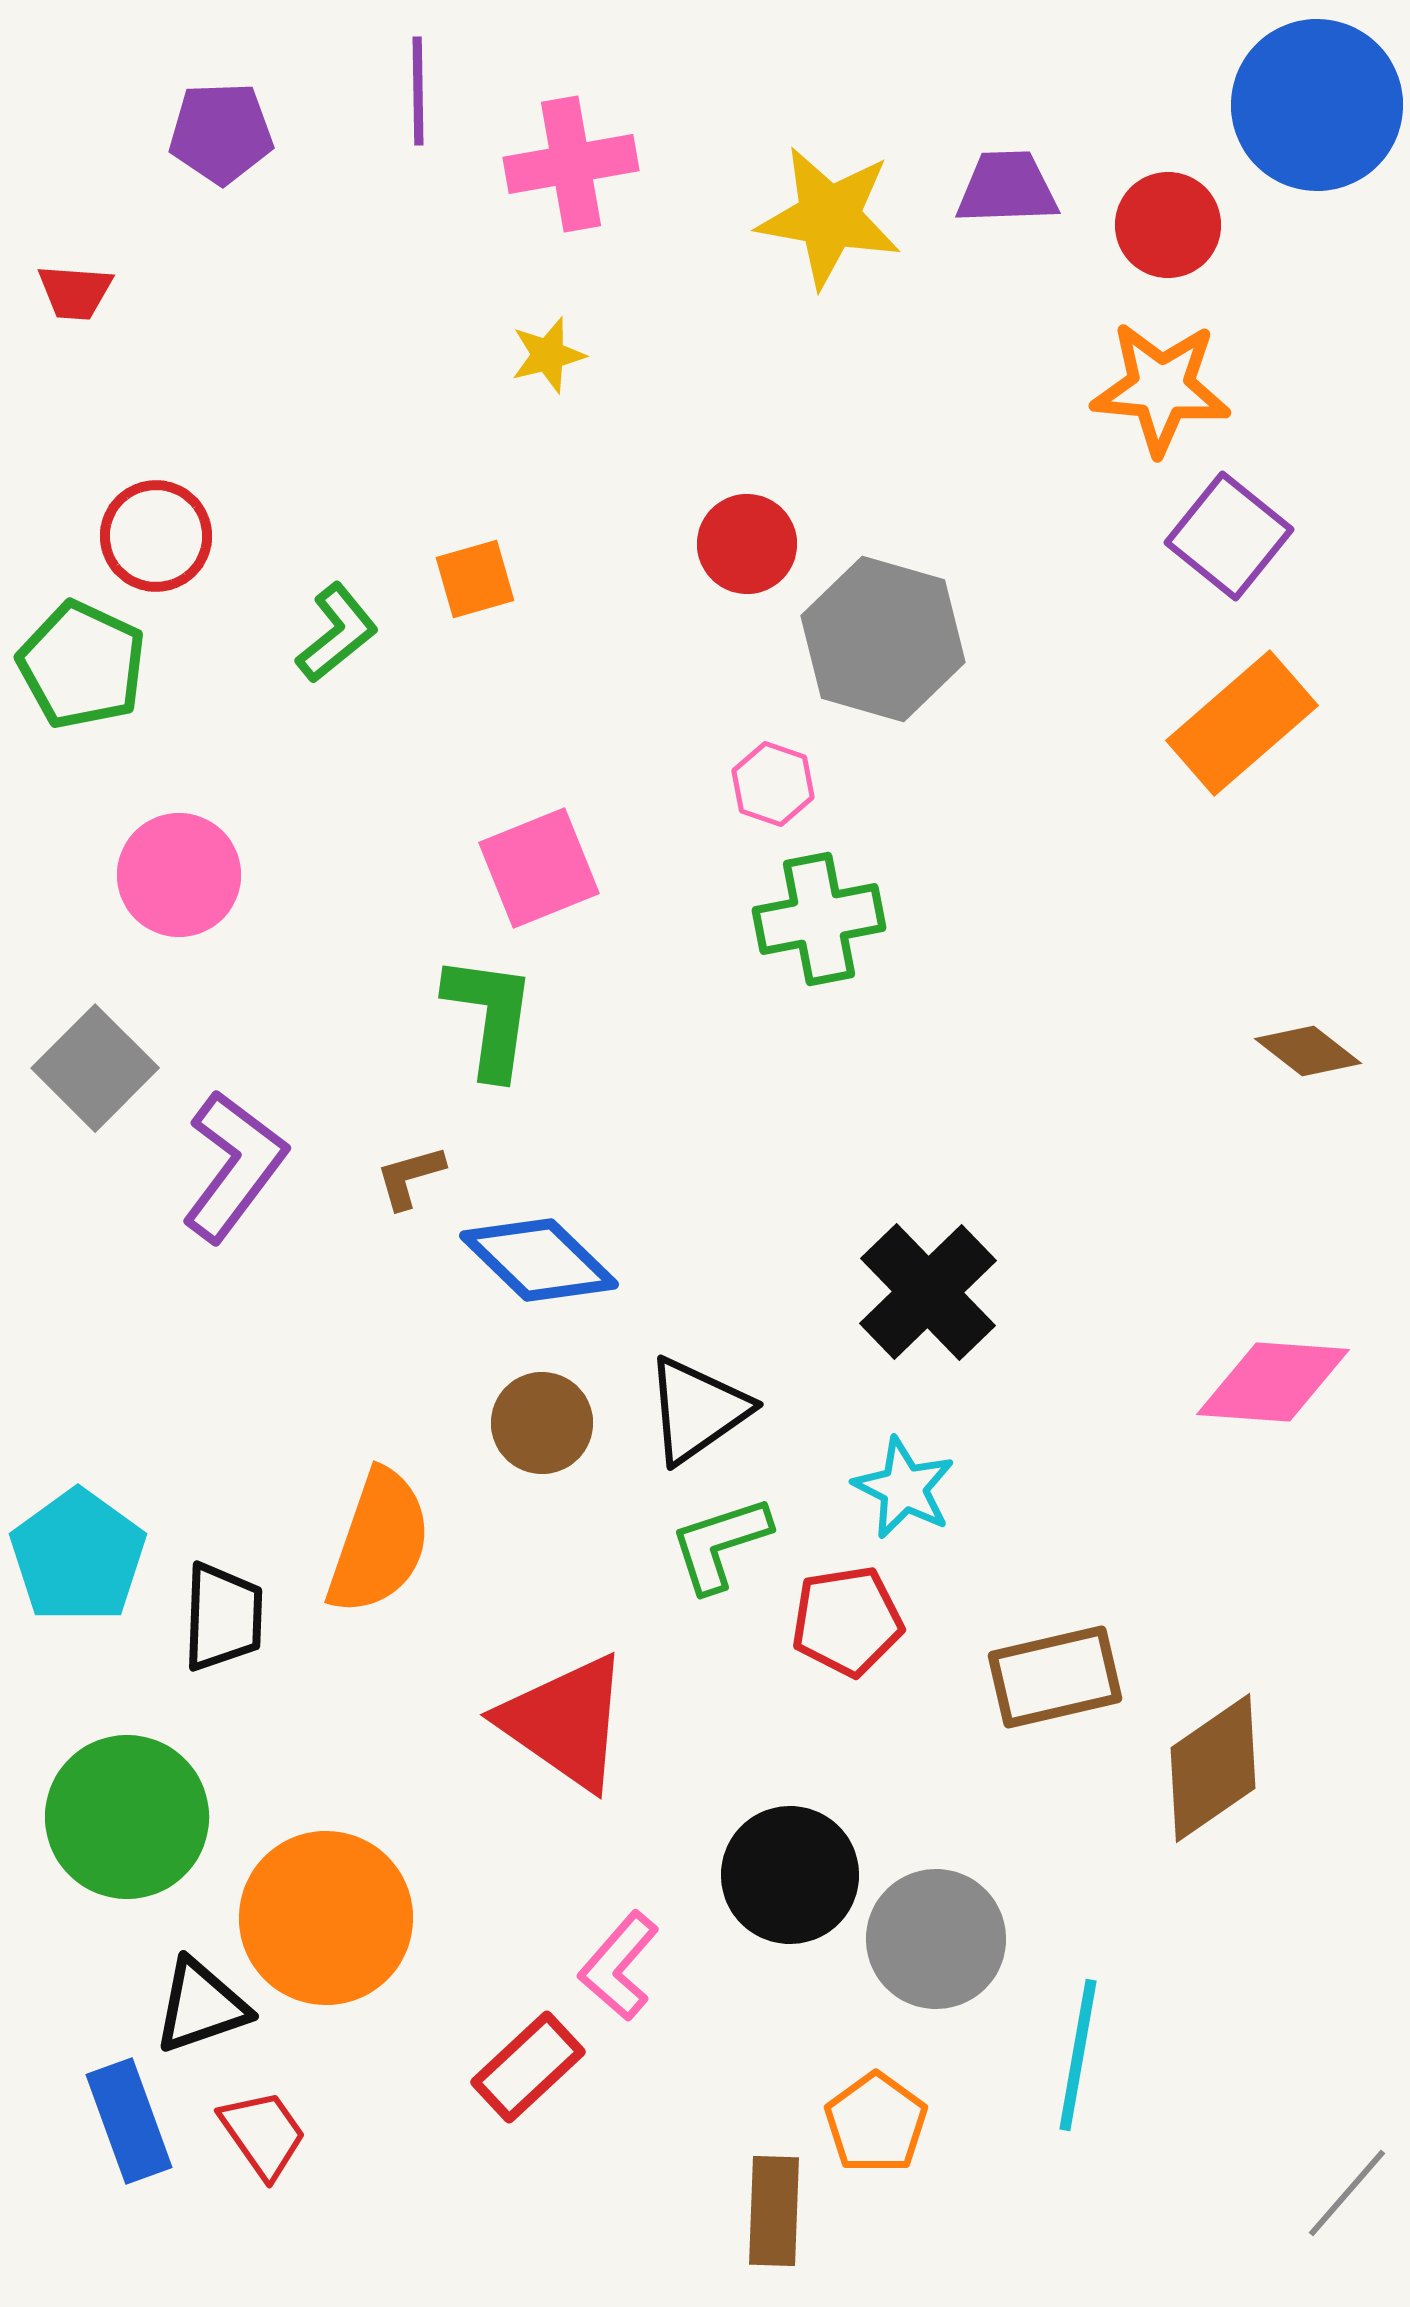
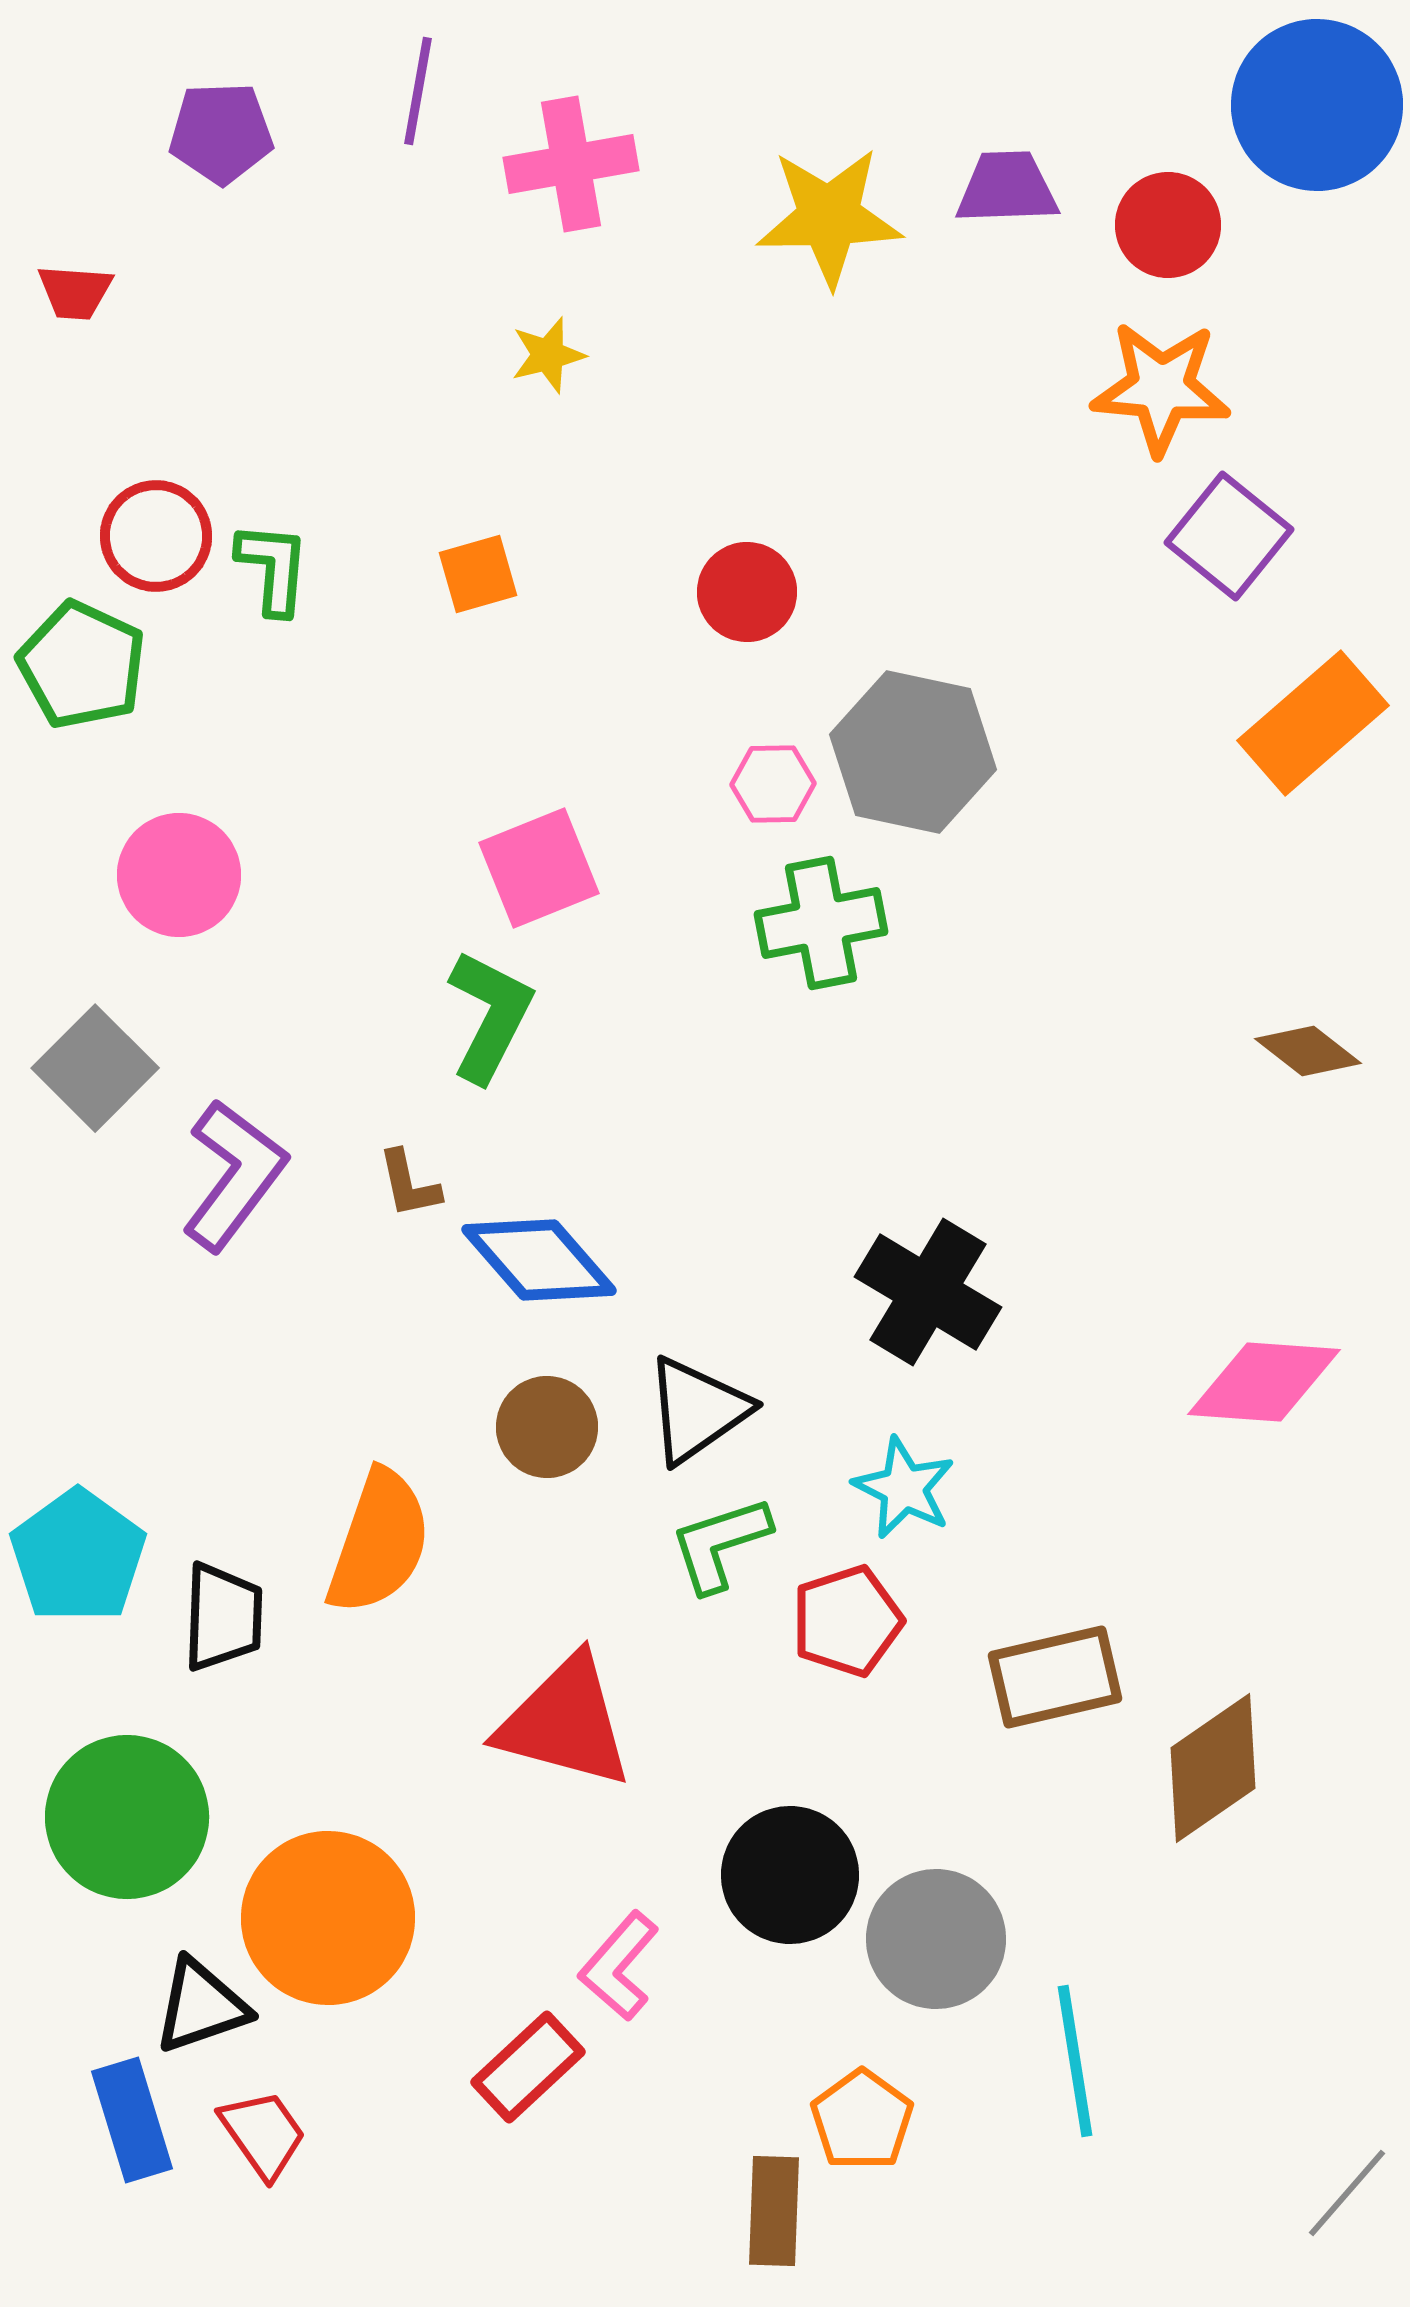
purple line at (418, 91): rotated 11 degrees clockwise
yellow star at (829, 217): rotated 11 degrees counterclockwise
red circle at (747, 544): moved 48 px down
orange square at (475, 579): moved 3 px right, 5 px up
green L-shape at (337, 633): moved 64 px left, 65 px up; rotated 46 degrees counterclockwise
gray hexagon at (883, 639): moved 30 px right, 113 px down; rotated 4 degrees counterclockwise
orange rectangle at (1242, 723): moved 71 px right
pink hexagon at (773, 784): rotated 20 degrees counterclockwise
green cross at (819, 919): moved 2 px right, 4 px down
green L-shape at (490, 1016): rotated 19 degrees clockwise
purple L-shape at (234, 1166): moved 9 px down
brown L-shape at (410, 1177): moved 1 px left, 7 px down; rotated 86 degrees counterclockwise
blue diamond at (539, 1260): rotated 5 degrees clockwise
black cross at (928, 1292): rotated 15 degrees counterclockwise
pink diamond at (1273, 1382): moved 9 px left
brown circle at (542, 1423): moved 5 px right, 4 px down
red pentagon at (847, 1621): rotated 9 degrees counterclockwise
red triangle at (565, 1722): rotated 20 degrees counterclockwise
orange circle at (326, 1918): moved 2 px right
cyan line at (1078, 2055): moved 3 px left, 6 px down; rotated 19 degrees counterclockwise
blue rectangle at (129, 2121): moved 3 px right, 1 px up; rotated 3 degrees clockwise
orange pentagon at (876, 2123): moved 14 px left, 3 px up
